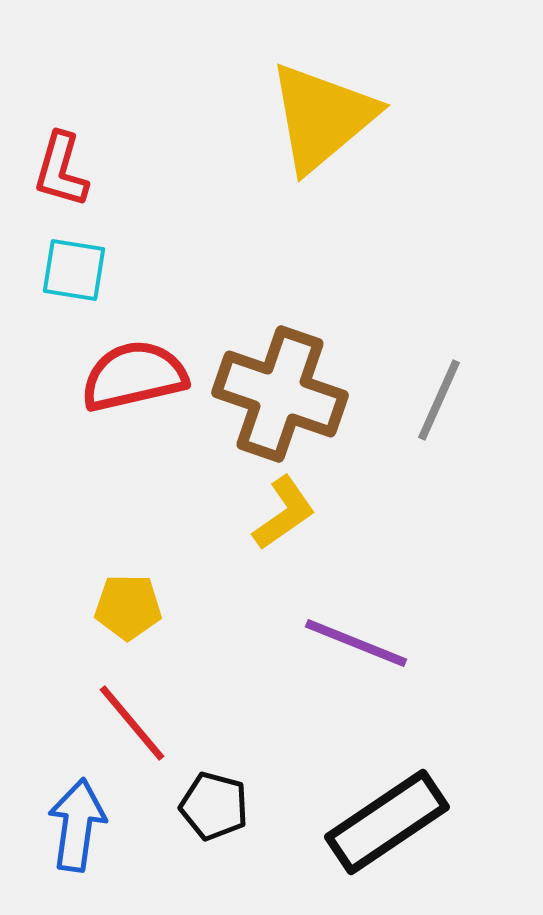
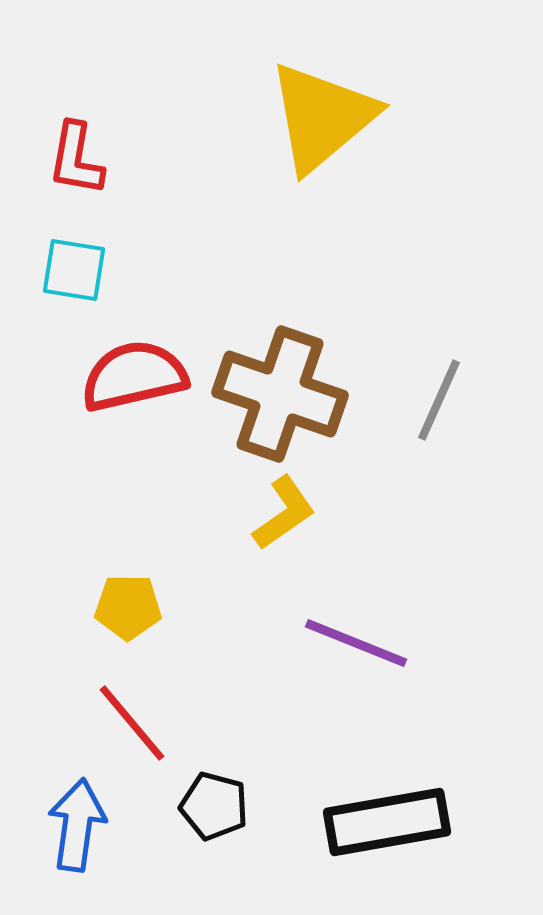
red L-shape: moved 15 px right, 11 px up; rotated 6 degrees counterclockwise
black rectangle: rotated 24 degrees clockwise
